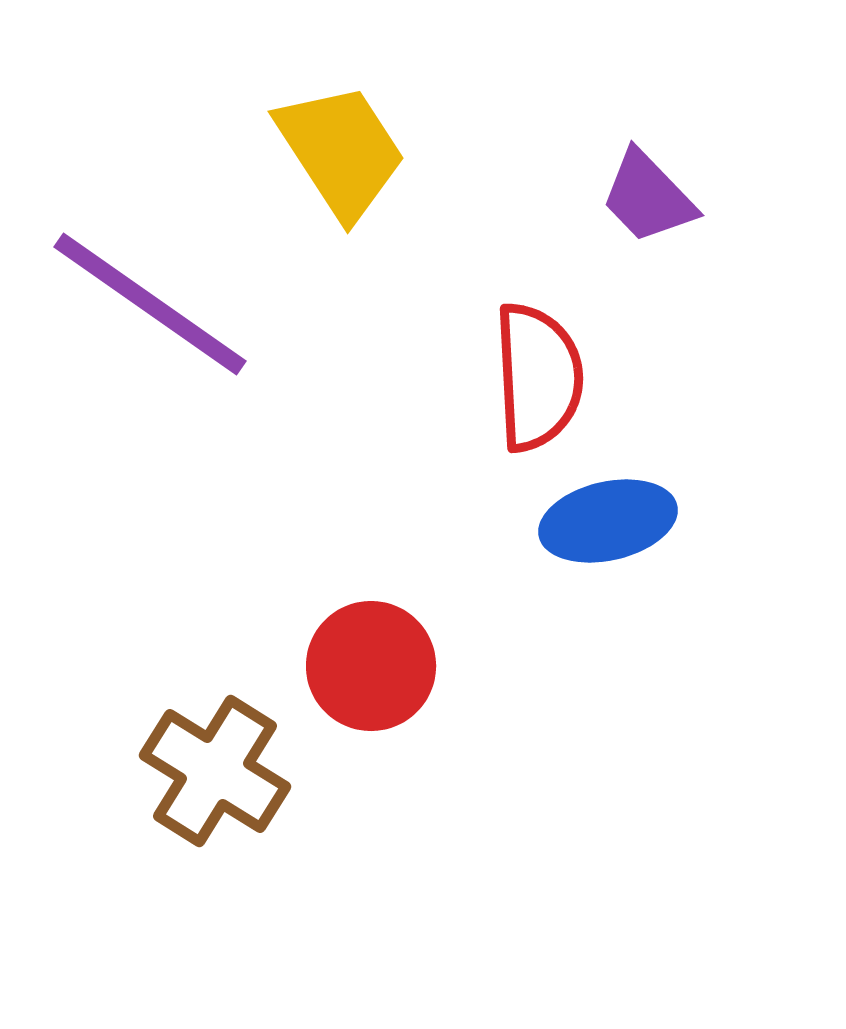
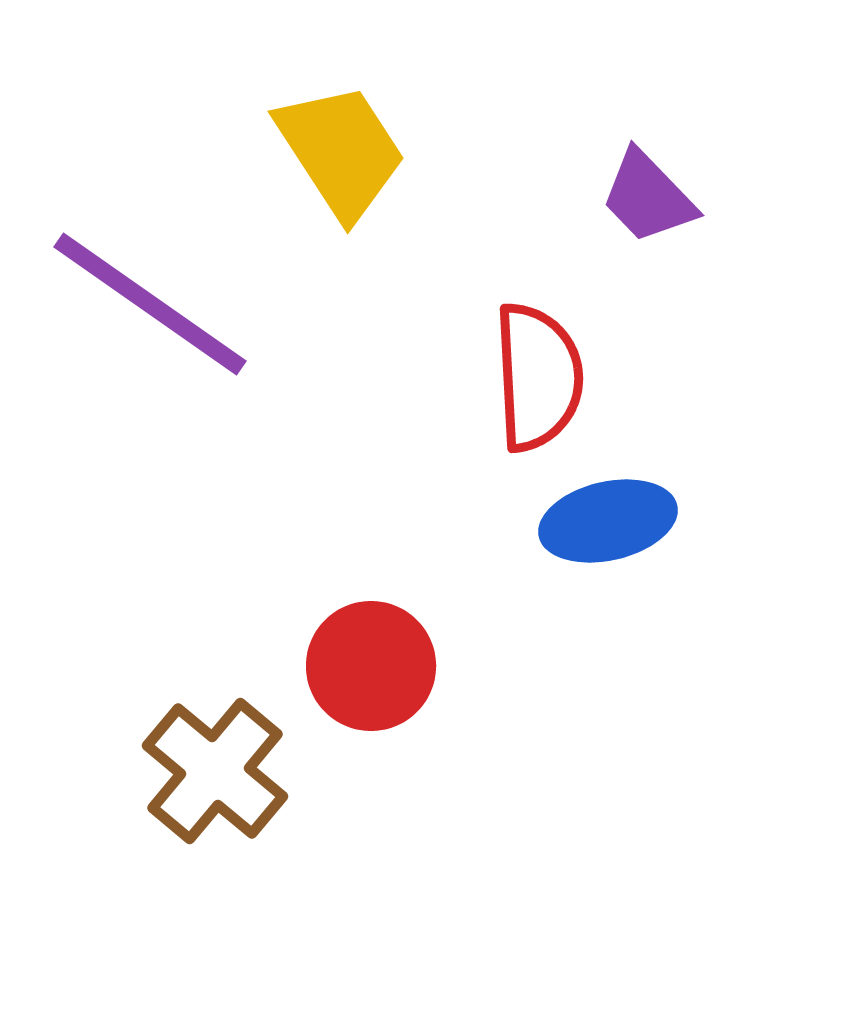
brown cross: rotated 8 degrees clockwise
